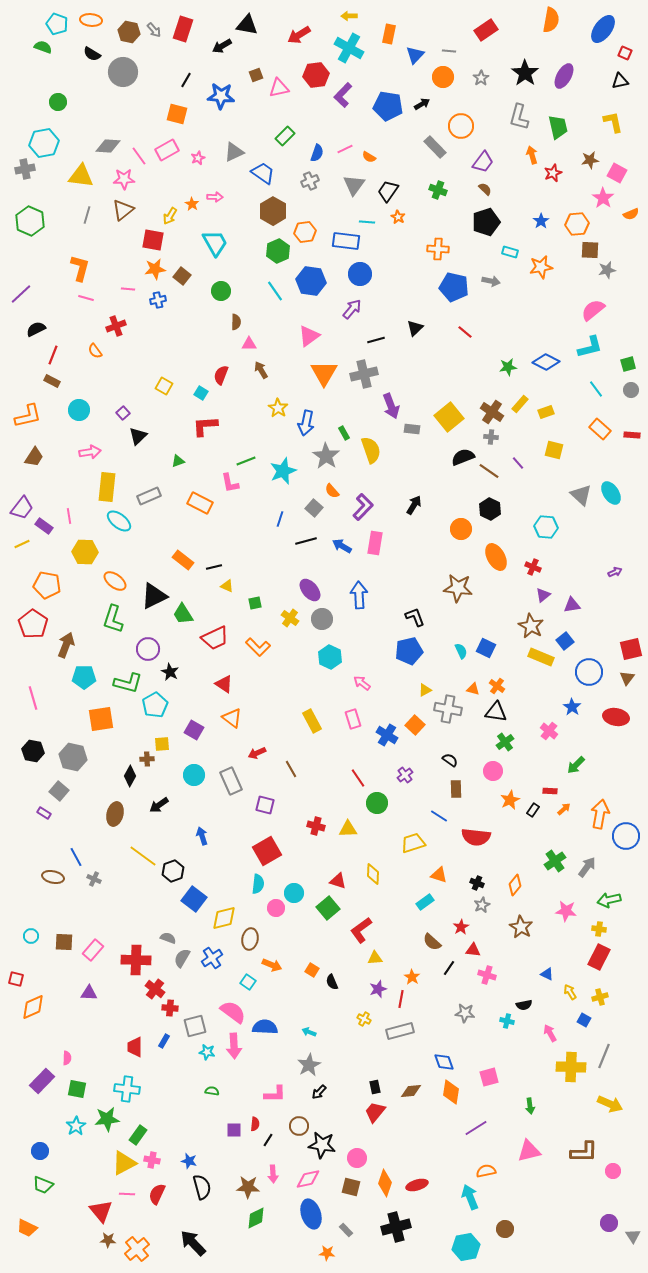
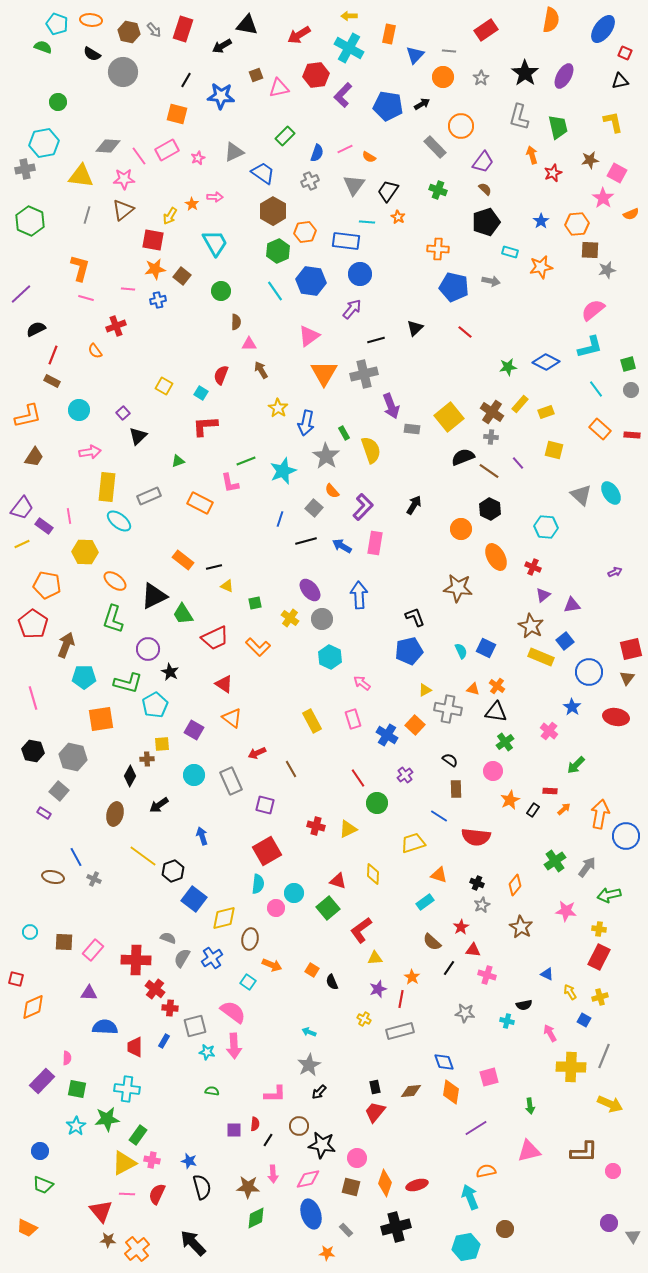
yellow triangle at (348, 829): rotated 24 degrees counterclockwise
green arrow at (609, 900): moved 5 px up
cyan circle at (31, 936): moved 1 px left, 4 px up
blue semicircle at (265, 1027): moved 160 px left
